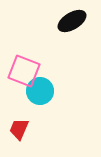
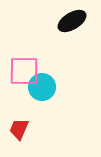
pink square: rotated 20 degrees counterclockwise
cyan circle: moved 2 px right, 4 px up
